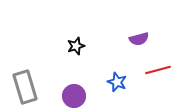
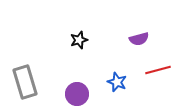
black star: moved 3 px right, 6 px up
gray rectangle: moved 5 px up
purple circle: moved 3 px right, 2 px up
